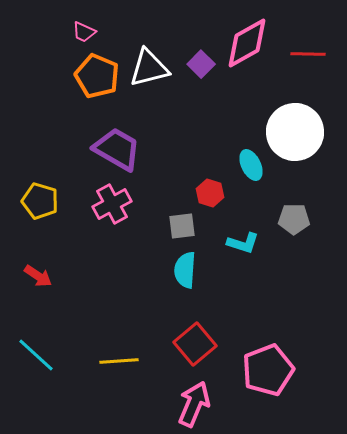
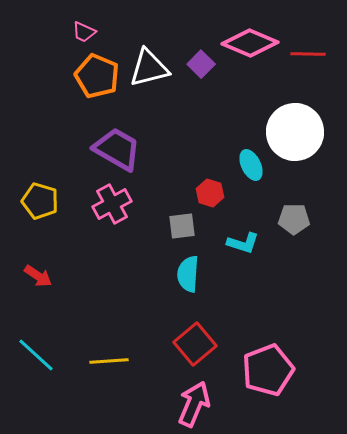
pink diamond: moved 3 px right; rotated 52 degrees clockwise
cyan semicircle: moved 3 px right, 4 px down
yellow line: moved 10 px left
